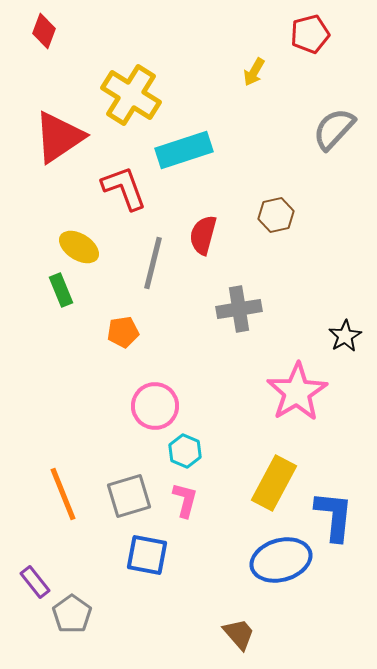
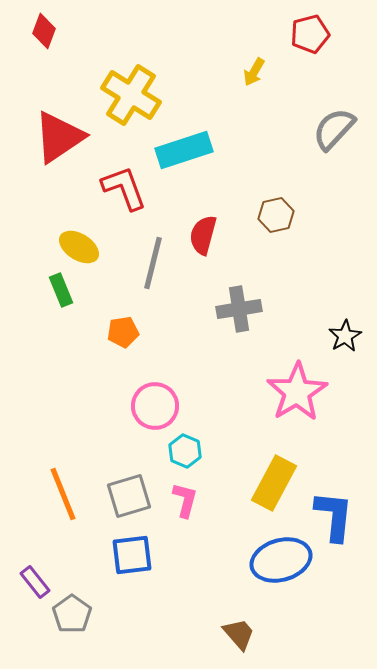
blue square: moved 15 px left; rotated 18 degrees counterclockwise
